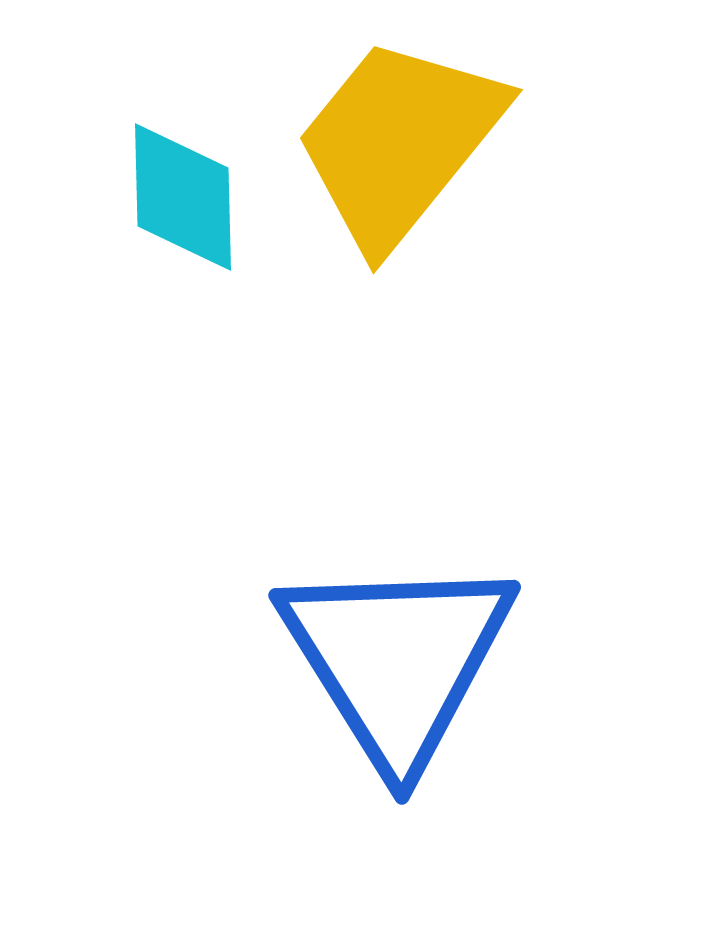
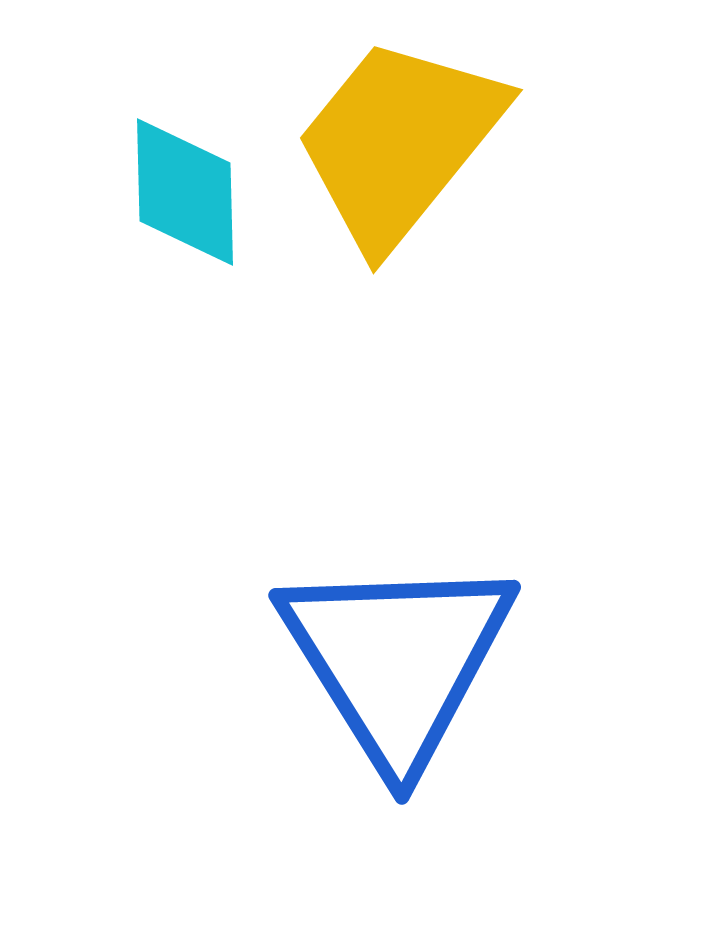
cyan diamond: moved 2 px right, 5 px up
